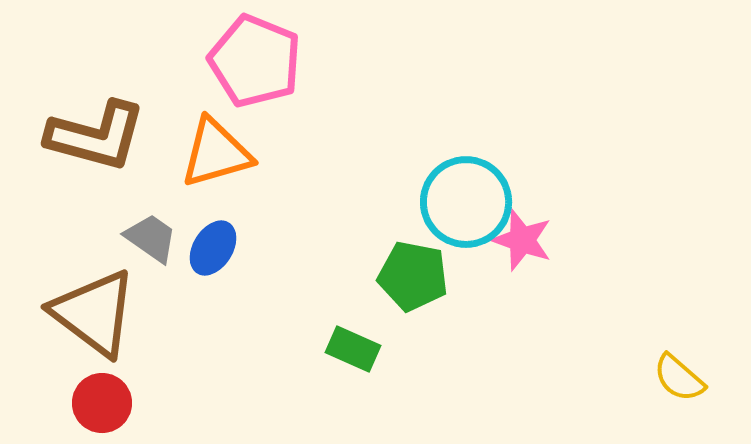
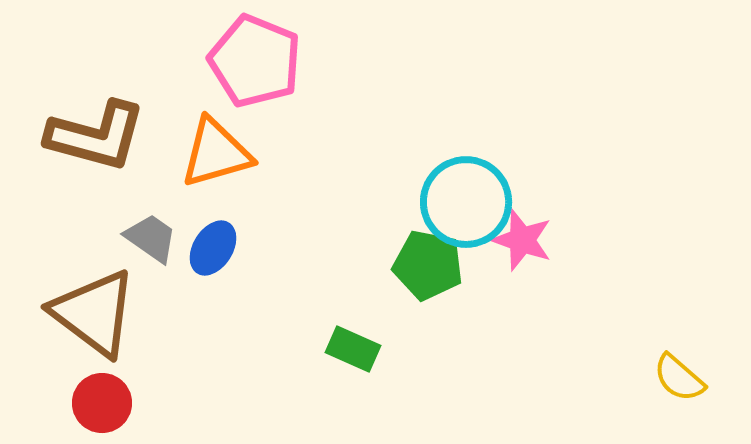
green pentagon: moved 15 px right, 11 px up
